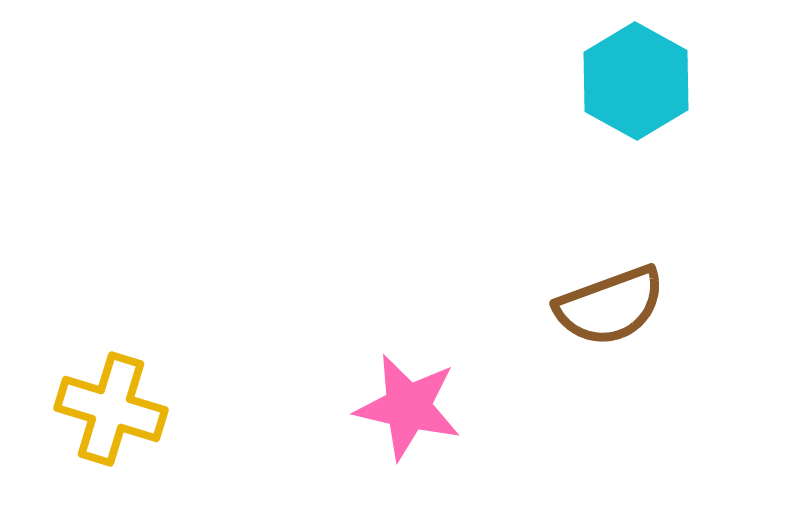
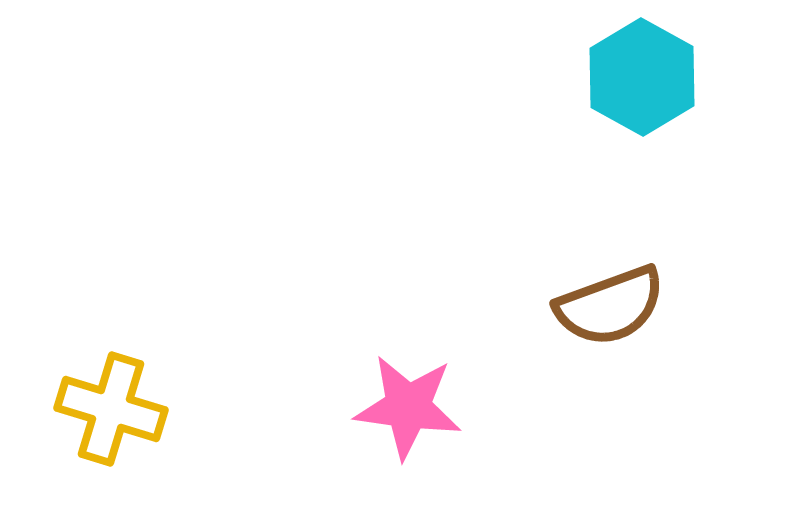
cyan hexagon: moved 6 px right, 4 px up
pink star: rotated 5 degrees counterclockwise
